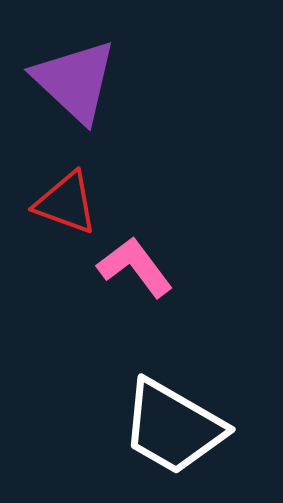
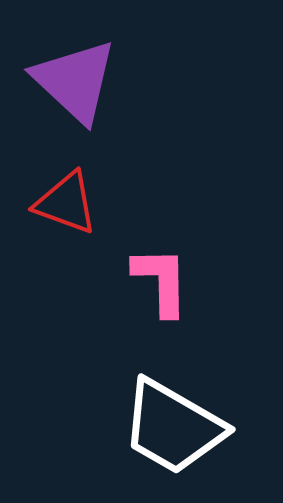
pink L-shape: moved 26 px right, 14 px down; rotated 36 degrees clockwise
